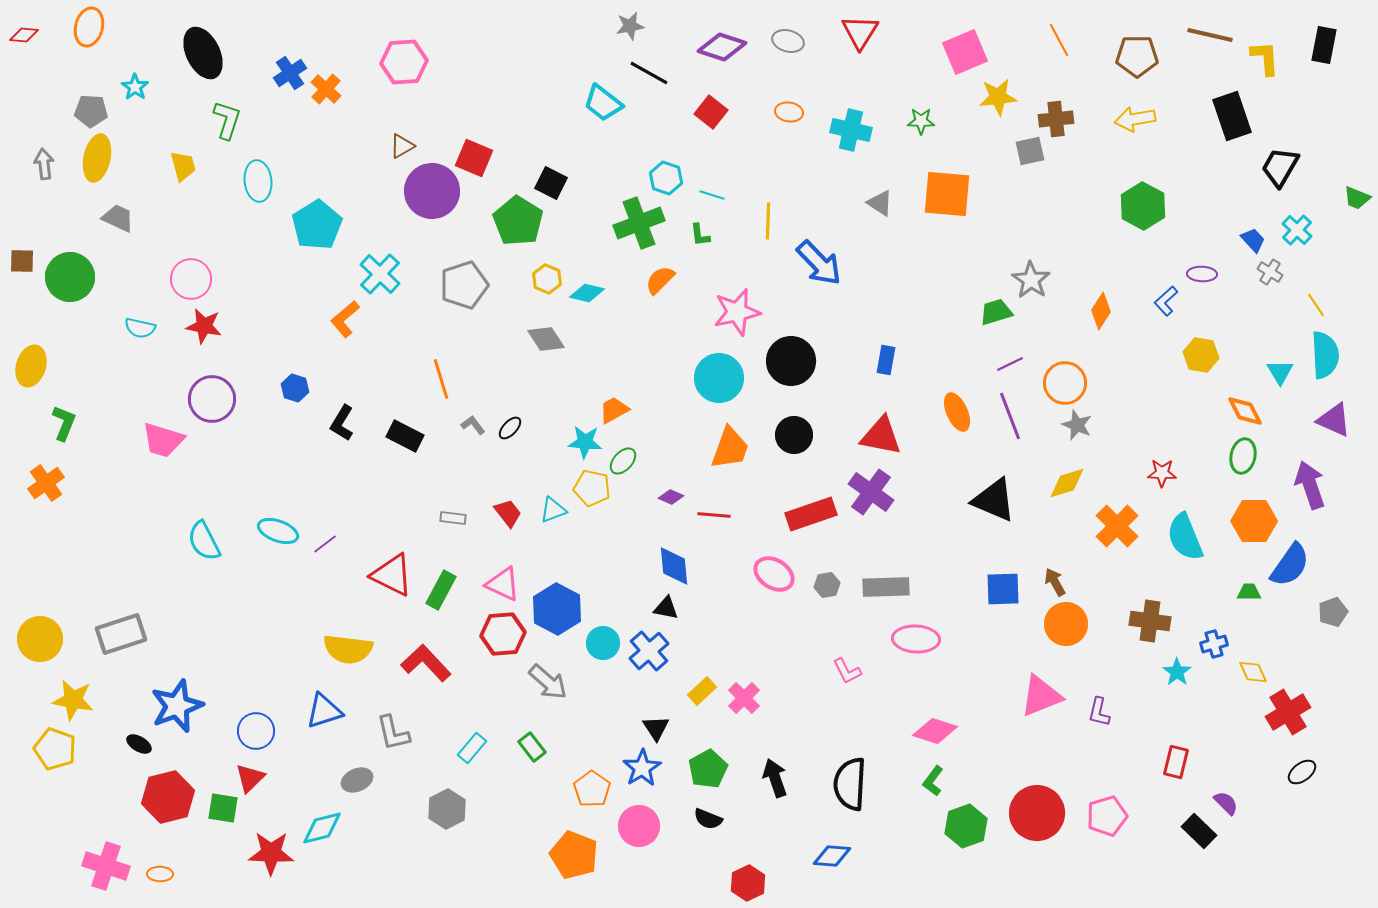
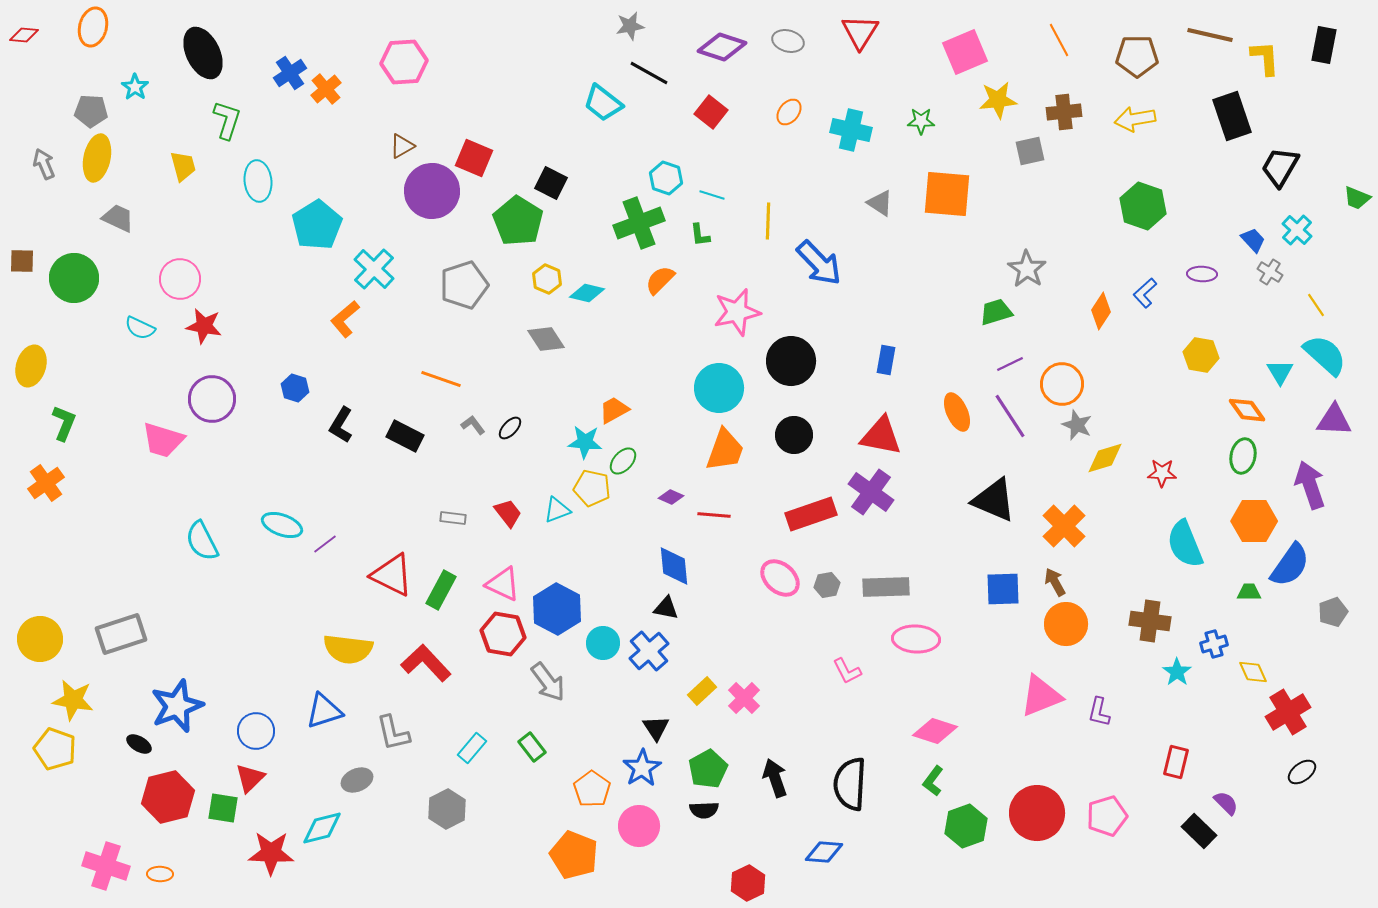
orange ellipse at (89, 27): moved 4 px right
orange cross at (326, 89): rotated 8 degrees clockwise
yellow star at (998, 97): moved 3 px down
orange ellipse at (789, 112): rotated 60 degrees counterclockwise
brown cross at (1056, 119): moved 8 px right, 7 px up
gray arrow at (44, 164): rotated 16 degrees counterclockwise
green hexagon at (1143, 206): rotated 9 degrees counterclockwise
cyan cross at (380, 274): moved 6 px left, 5 px up
green circle at (70, 277): moved 4 px right, 1 px down
pink circle at (191, 279): moved 11 px left
gray star at (1031, 280): moved 4 px left, 11 px up
blue L-shape at (1166, 301): moved 21 px left, 8 px up
cyan semicircle at (140, 328): rotated 12 degrees clockwise
cyan semicircle at (1325, 355): rotated 45 degrees counterclockwise
cyan circle at (719, 378): moved 10 px down
orange line at (441, 379): rotated 54 degrees counterclockwise
orange circle at (1065, 383): moved 3 px left, 1 px down
orange diamond at (1245, 411): moved 2 px right, 1 px up; rotated 9 degrees counterclockwise
purple line at (1010, 416): rotated 12 degrees counterclockwise
purple triangle at (1334, 420): rotated 21 degrees counterclockwise
black L-shape at (342, 423): moved 1 px left, 2 px down
orange trapezoid at (730, 448): moved 5 px left, 2 px down
yellow diamond at (1067, 483): moved 38 px right, 25 px up
cyan triangle at (553, 510): moved 4 px right
orange cross at (1117, 526): moved 53 px left
cyan ellipse at (278, 531): moved 4 px right, 6 px up
cyan semicircle at (1185, 537): moved 7 px down
cyan semicircle at (204, 541): moved 2 px left
pink ellipse at (774, 574): moved 6 px right, 4 px down; rotated 9 degrees clockwise
red hexagon at (503, 634): rotated 15 degrees clockwise
gray arrow at (548, 682): rotated 12 degrees clockwise
black semicircle at (708, 819): moved 4 px left, 9 px up; rotated 24 degrees counterclockwise
blue diamond at (832, 856): moved 8 px left, 4 px up
